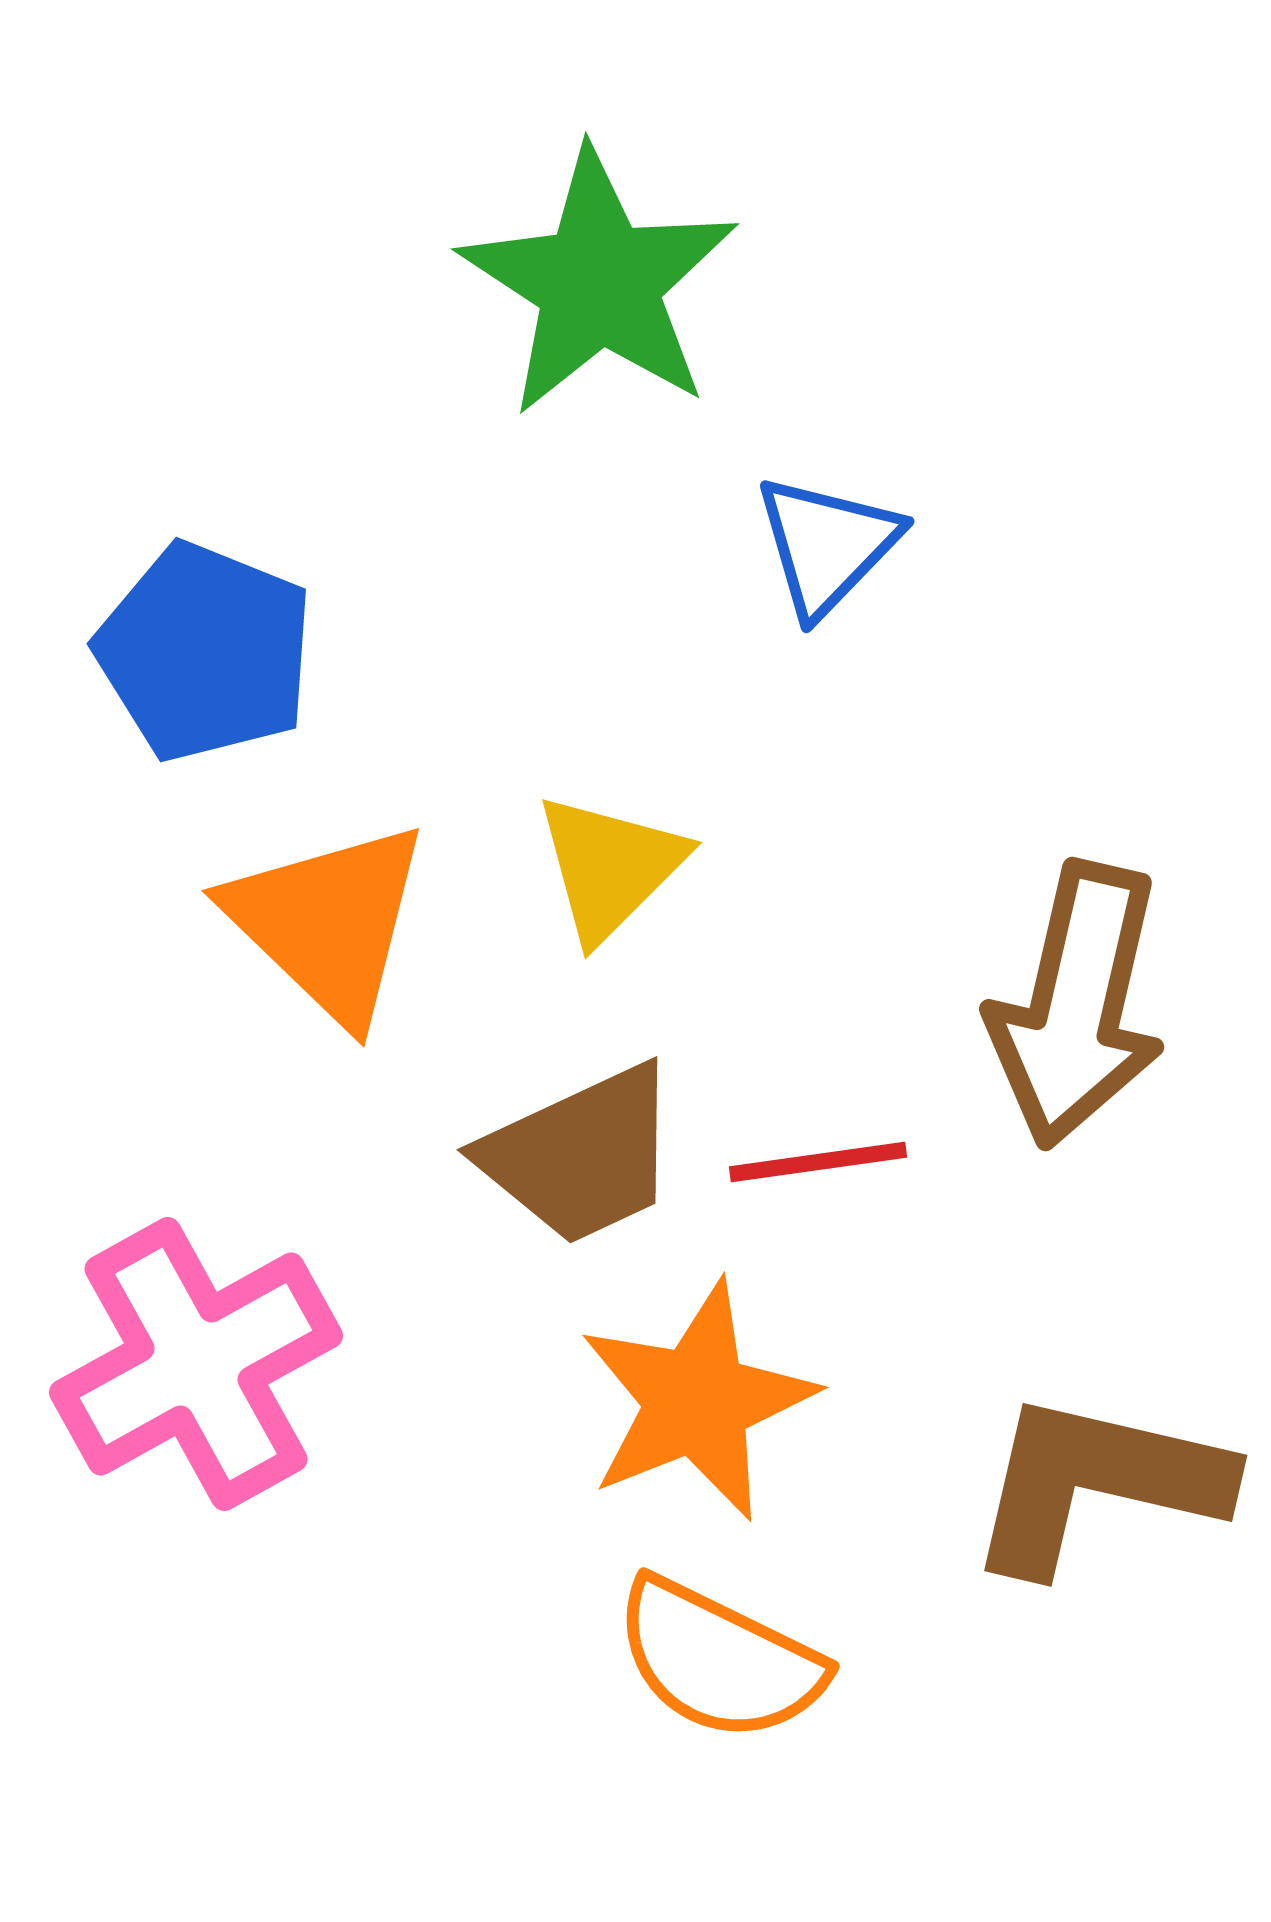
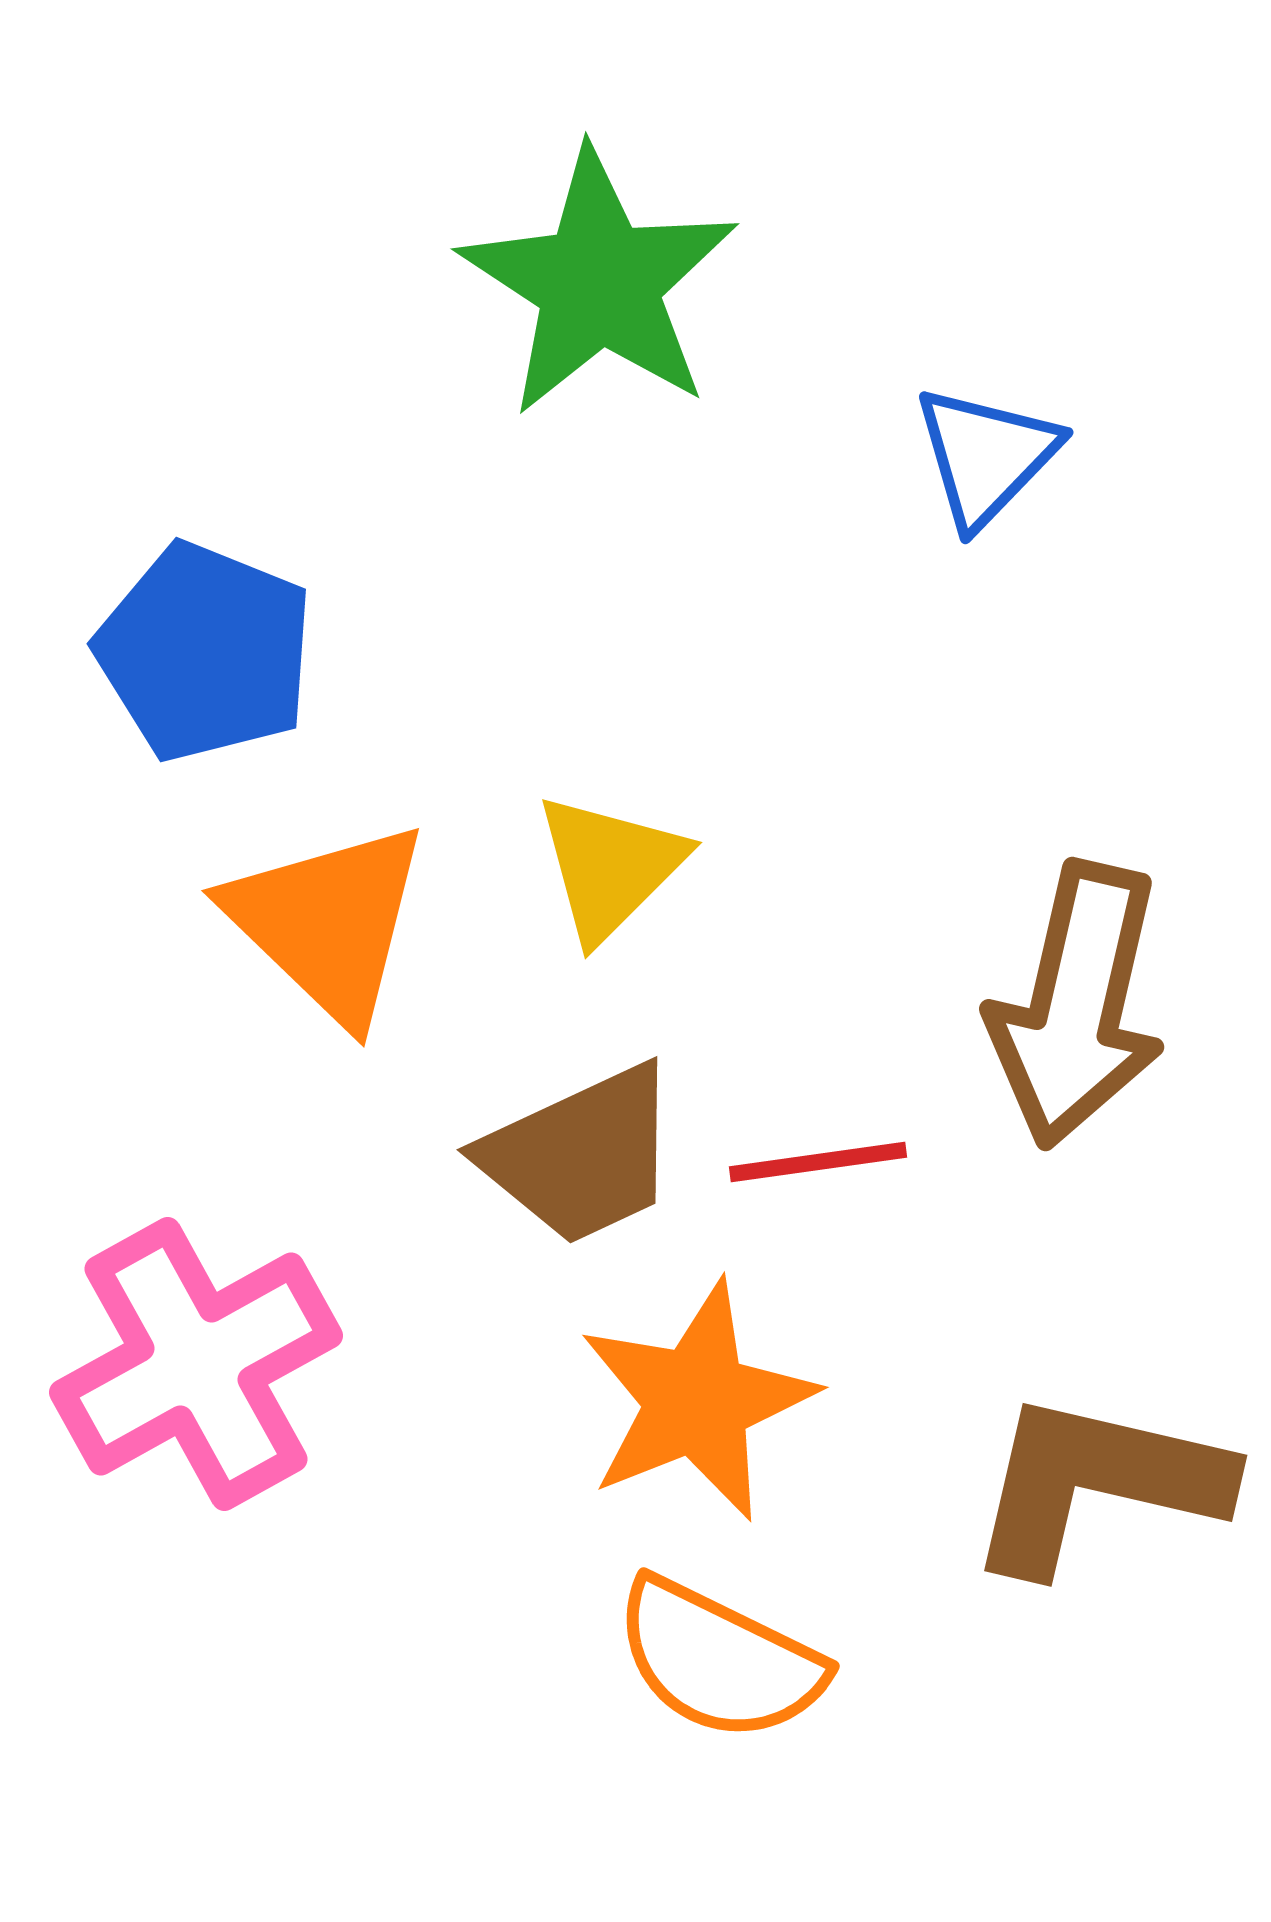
blue triangle: moved 159 px right, 89 px up
